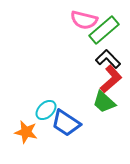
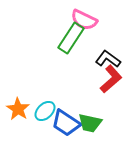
pink semicircle: rotated 12 degrees clockwise
green rectangle: moved 33 px left, 8 px down; rotated 16 degrees counterclockwise
black L-shape: rotated 10 degrees counterclockwise
green trapezoid: moved 14 px left, 21 px down; rotated 30 degrees counterclockwise
cyan ellipse: moved 1 px left, 1 px down
orange star: moved 8 px left, 23 px up; rotated 20 degrees clockwise
